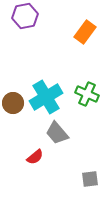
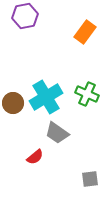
gray trapezoid: rotated 15 degrees counterclockwise
